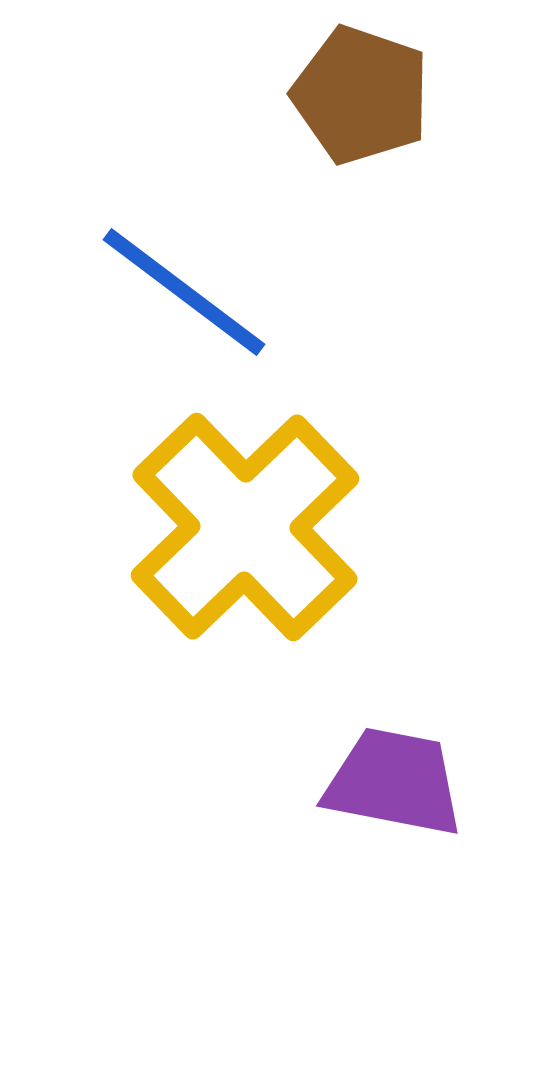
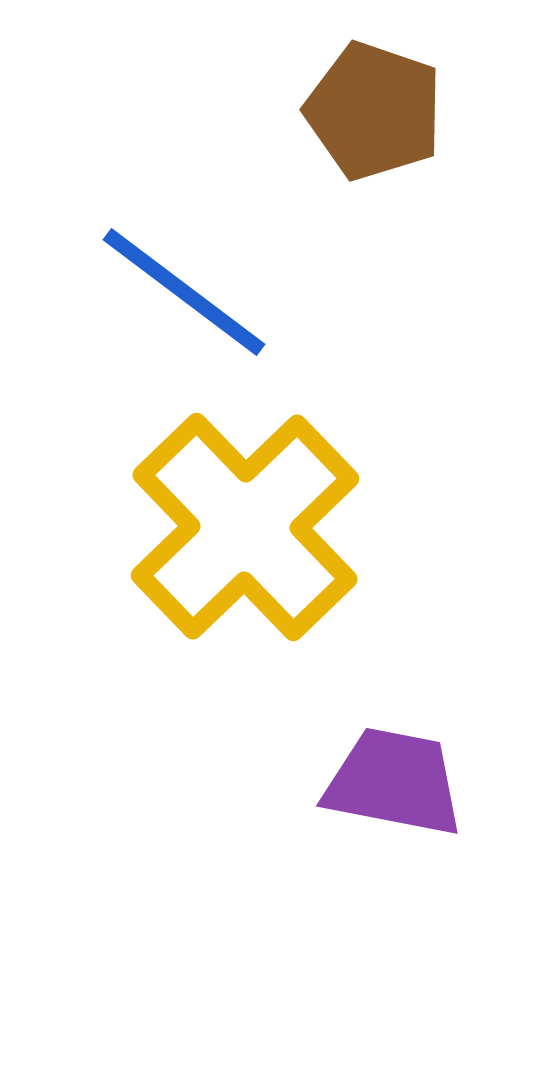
brown pentagon: moved 13 px right, 16 px down
